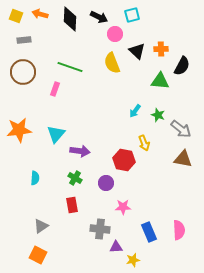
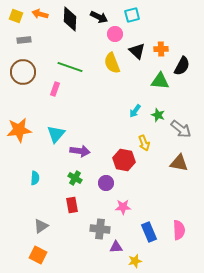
brown triangle: moved 4 px left, 4 px down
yellow star: moved 2 px right, 1 px down
